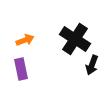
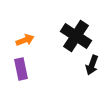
black cross: moved 1 px right, 3 px up
